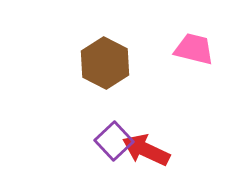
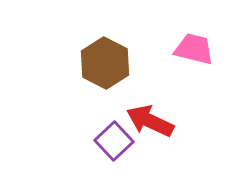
red arrow: moved 4 px right, 29 px up
